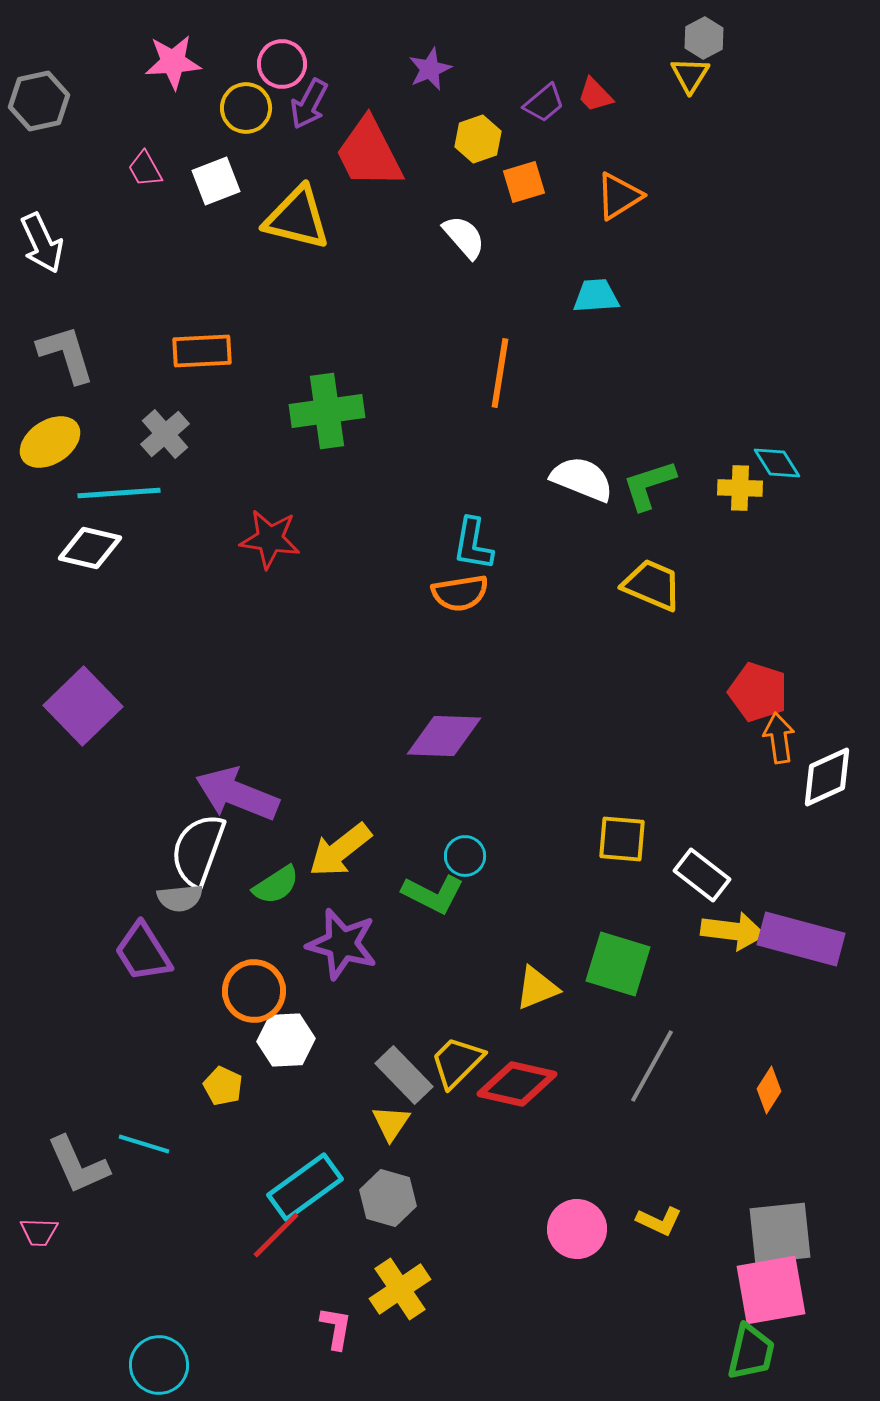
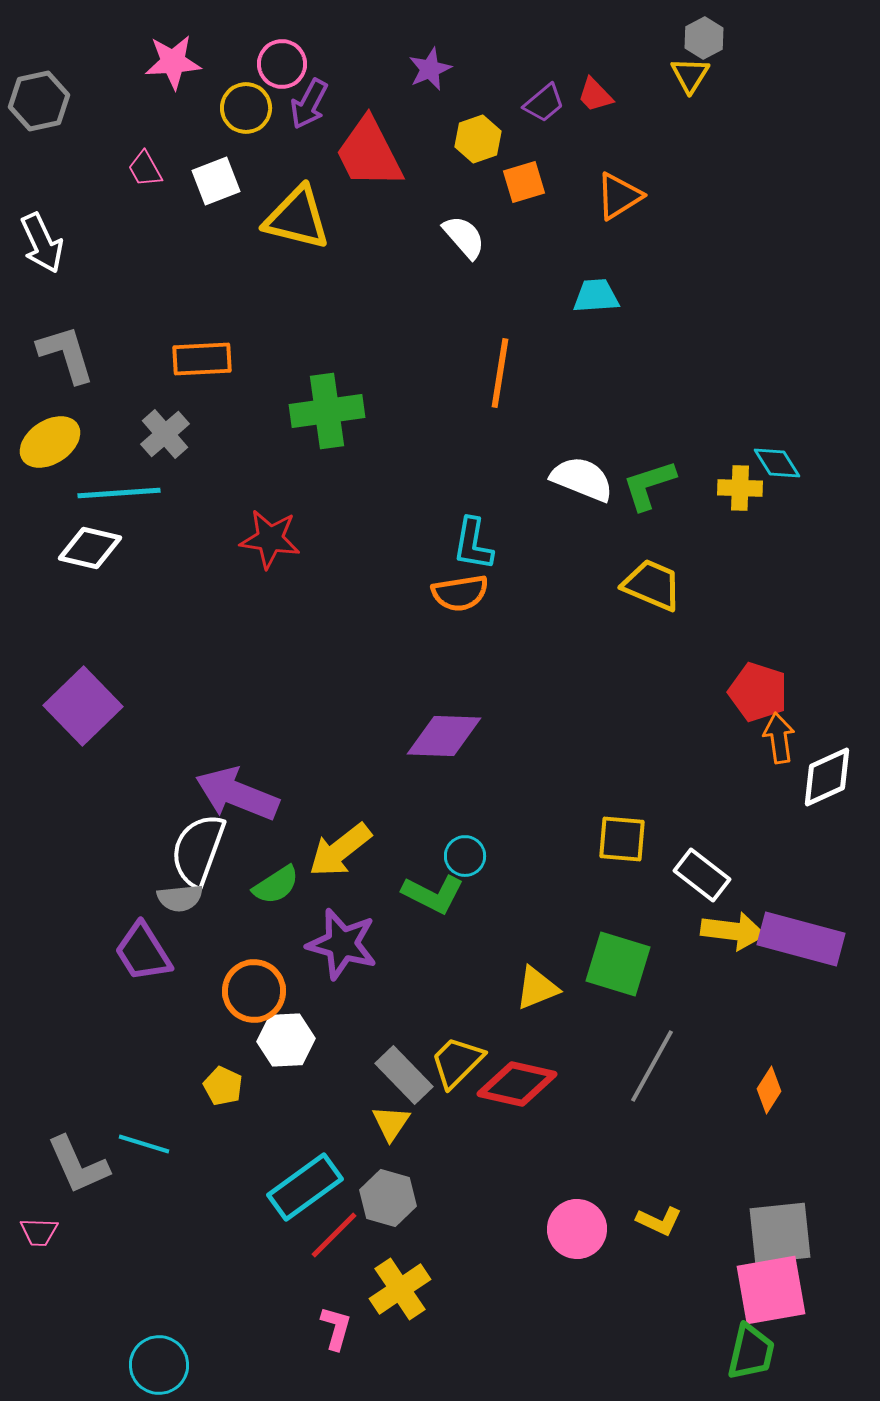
orange rectangle at (202, 351): moved 8 px down
red line at (276, 1235): moved 58 px right
pink L-shape at (336, 1328): rotated 6 degrees clockwise
